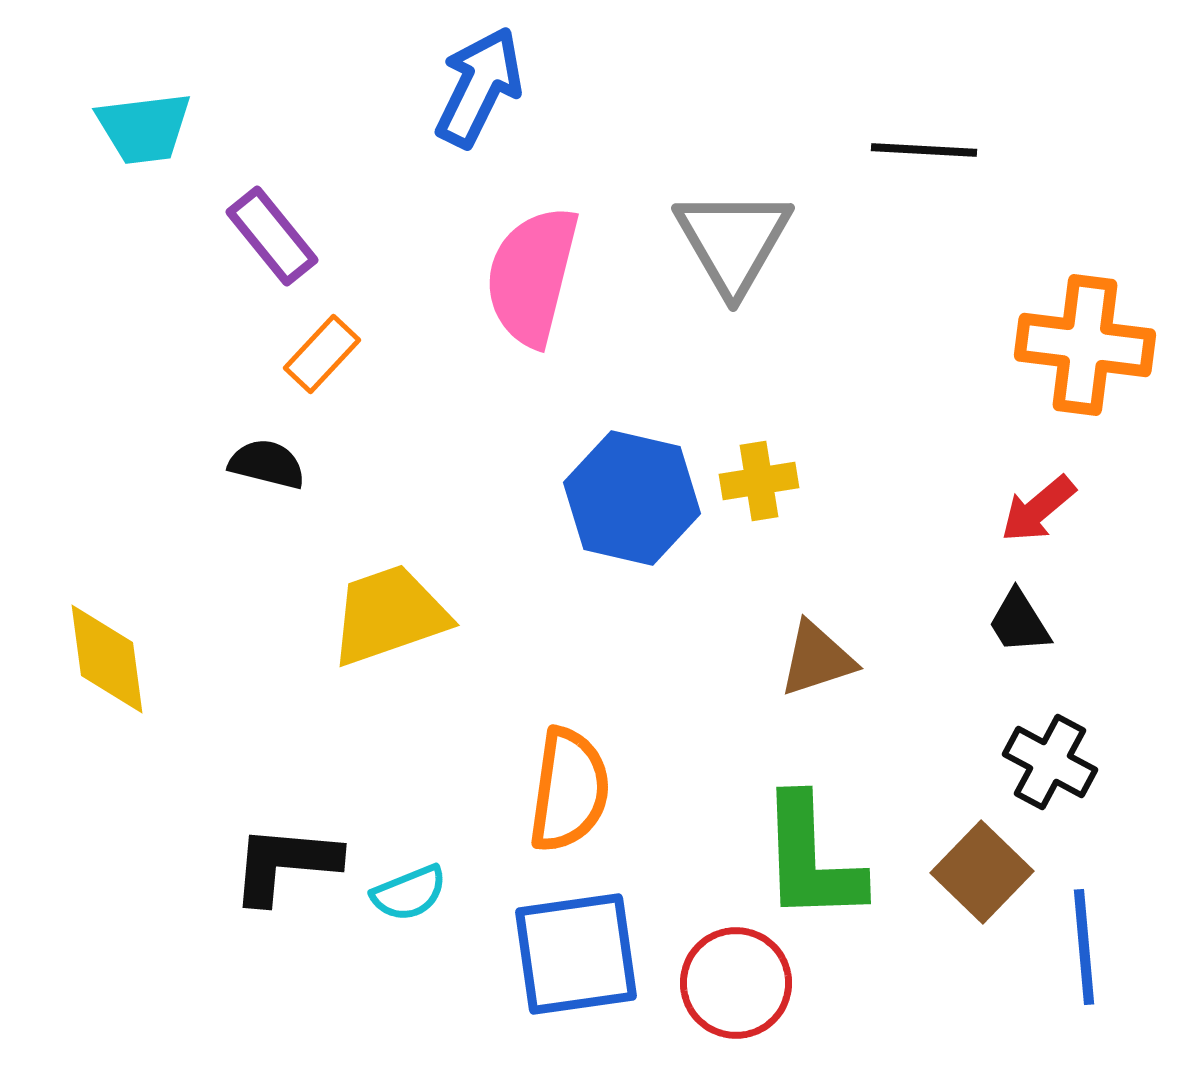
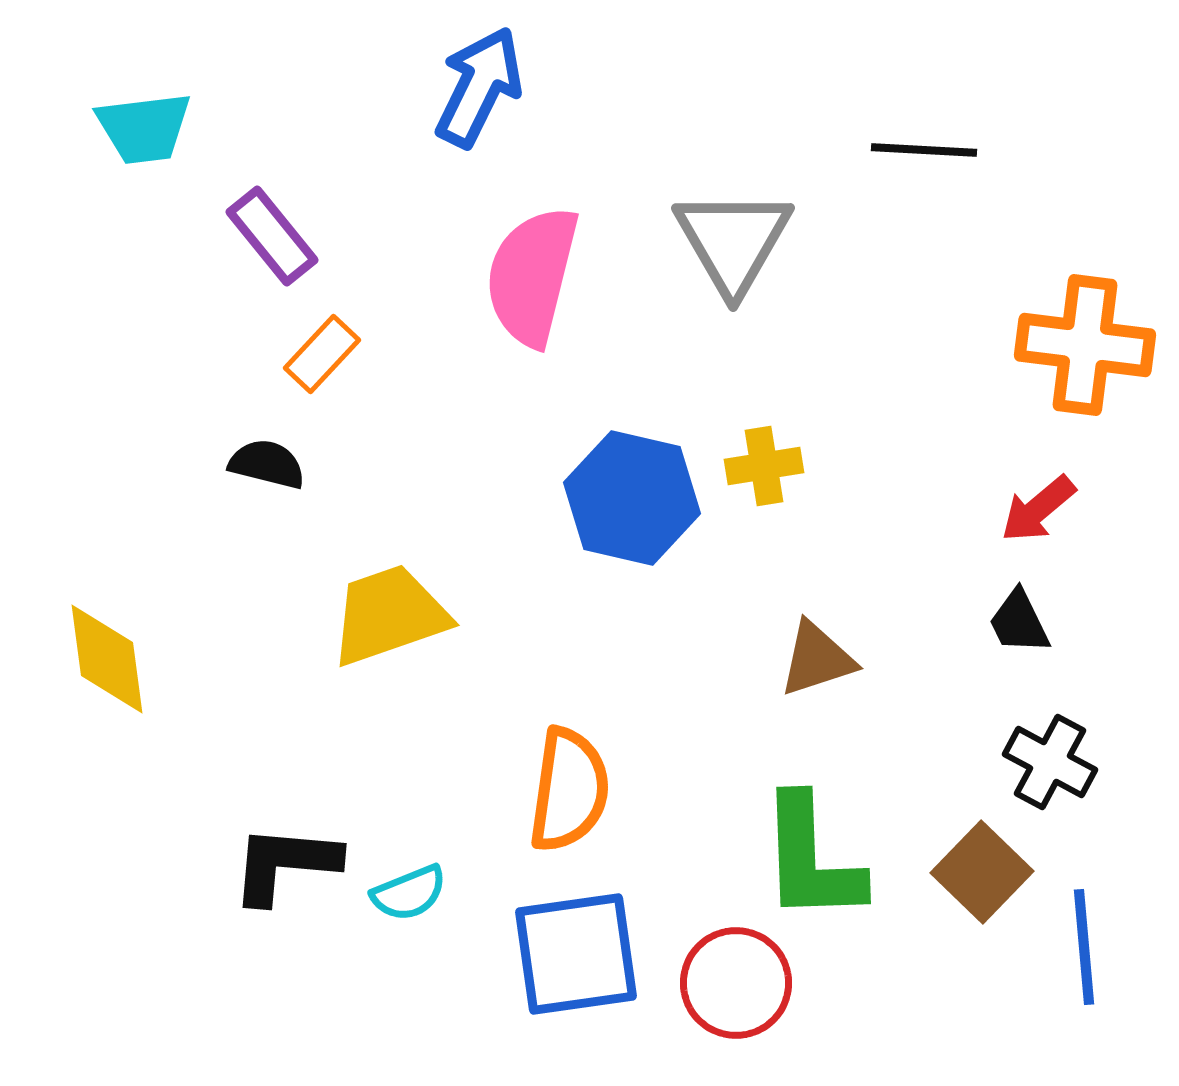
yellow cross: moved 5 px right, 15 px up
black trapezoid: rotated 6 degrees clockwise
